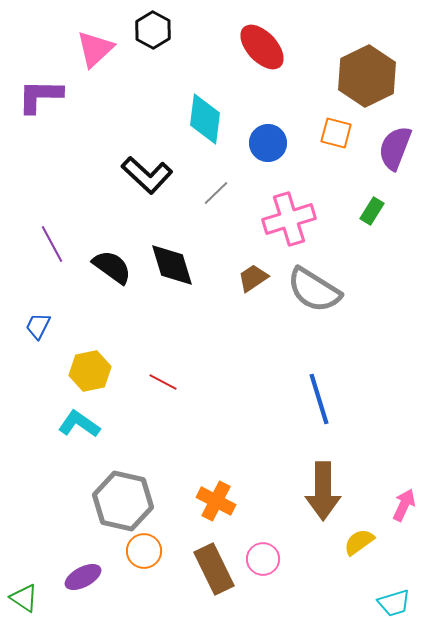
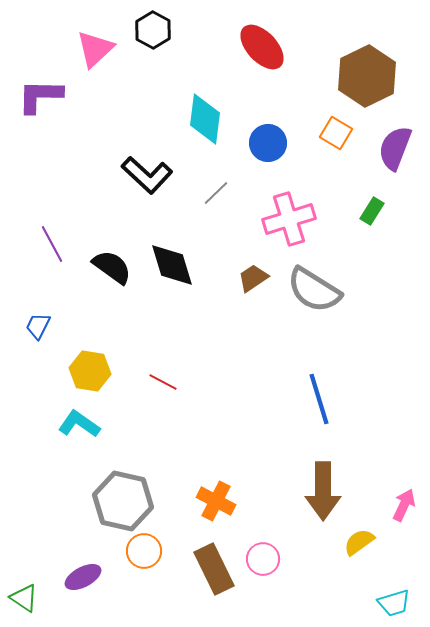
orange square: rotated 16 degrees clockwise
yellow hexagon: rotated 21 degrees clockwise
